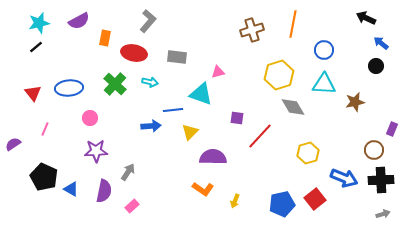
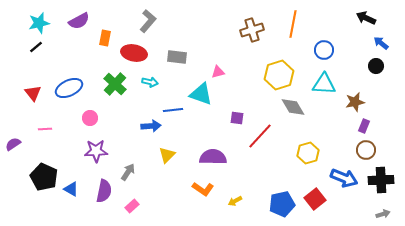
blue ellipse at (69, 88): rotated 20 degrees counterclockwise
pink line at (45, 129): rotated 64 degrees clockwise
purple rectangle at (392, 129): moved 28 px left, 3 px up
yellow triangle at (190, 132): moved 23 px left, 23 px down
brown circle at (374, 150): moved 8 px left
yellow arrow at (235, 201): rotated 40 degrees clockwise
